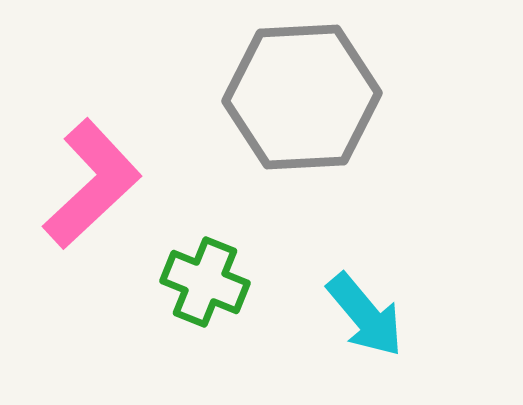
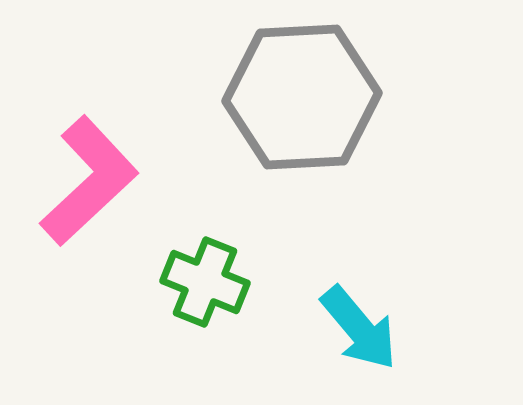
pink L-shape: moved 3 px left, 3 px up
cyan arrow: moved 6 px left, 13 px down
